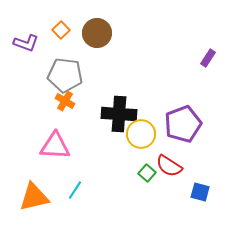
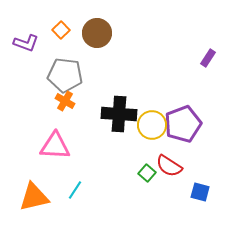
yellow circle: moved 11 px right, 9 px up
